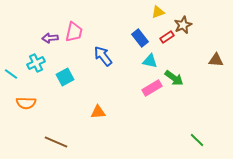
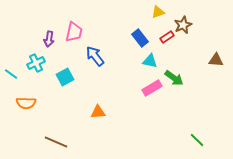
purple arrow: moved 1 px left, 1 px down; rotated 77 degrees counterclockwise
blue arrow: moved 8 px left
